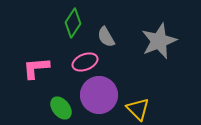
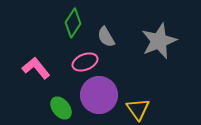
pink L-shape: rotated 56 degrees clockwise
yellow triangle: rotated 10 degrees clockwise
